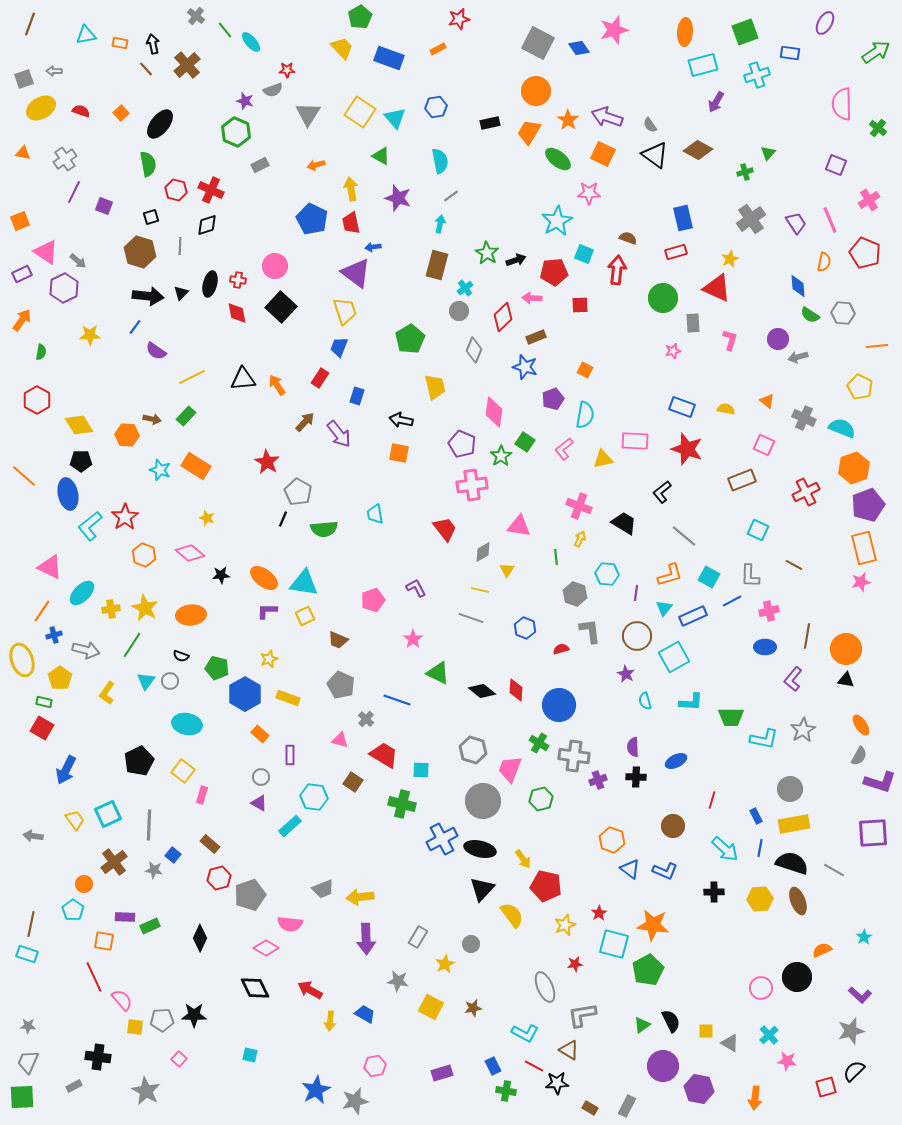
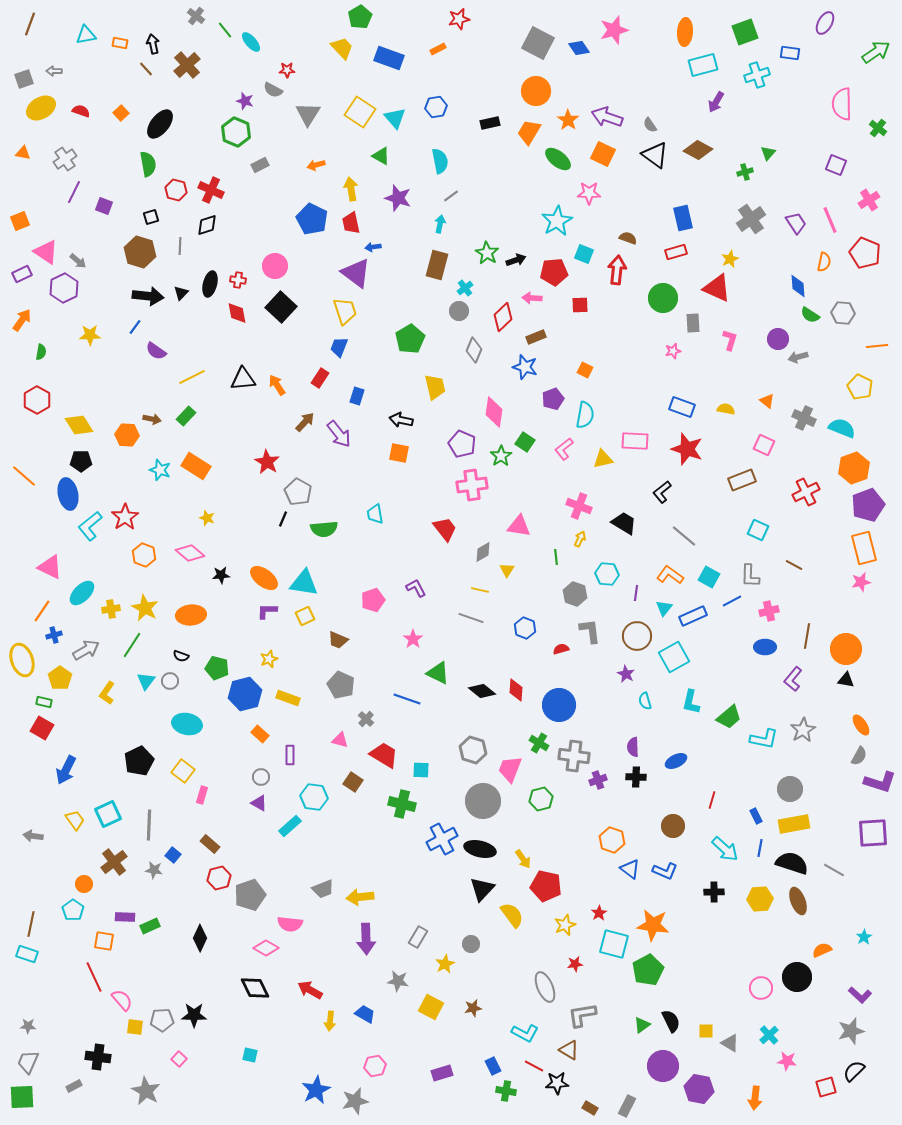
gray semicircle at (273, 90): rotated 48 degrees clockwise
orange L-shape at (670, 575): rotated 128 degrees counterclockwise
gray arrow at (86, 650): rotated 44 degrees counterclockwise
blue hexagon at (245, 694): rotated 16 degrees clockwise
blue line at (397, 700): moved 10 px right, 1 px up
cyan L-shape at (691, 702): rotated 100 degrees clockwise
green trapezoid at (731, 717): moved 2 px left; rotated 40 degrees counterclockwise
